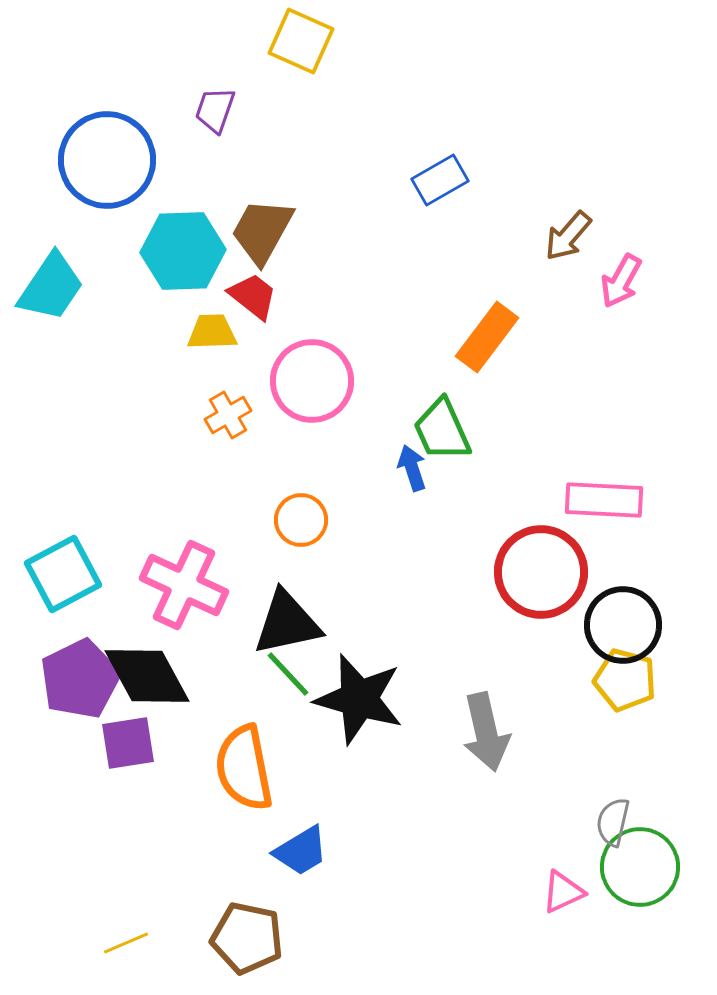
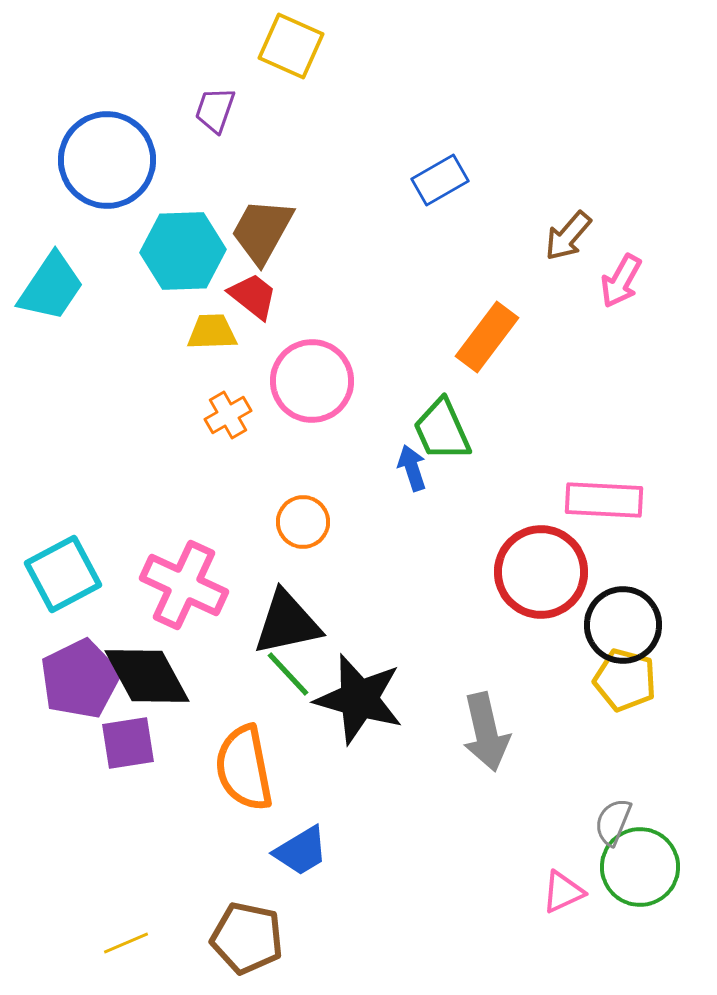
yellow square: moved 10 px left, 5 px down
orange circle: moved 2 px right, 2 px down
gray semicircle: rotated 9 degrees clockwise
